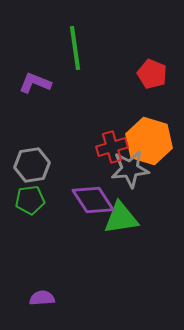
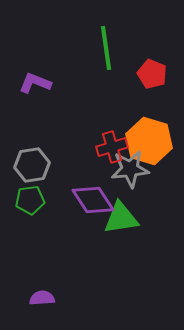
green line: moved 31 px right
